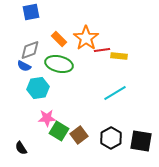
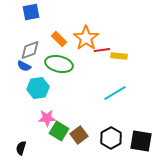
black semicircle: rotated 48 degrees clockwise
